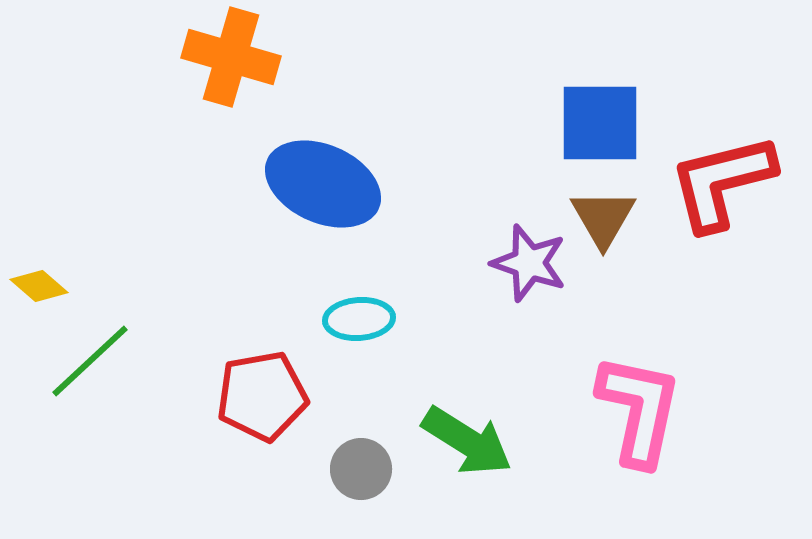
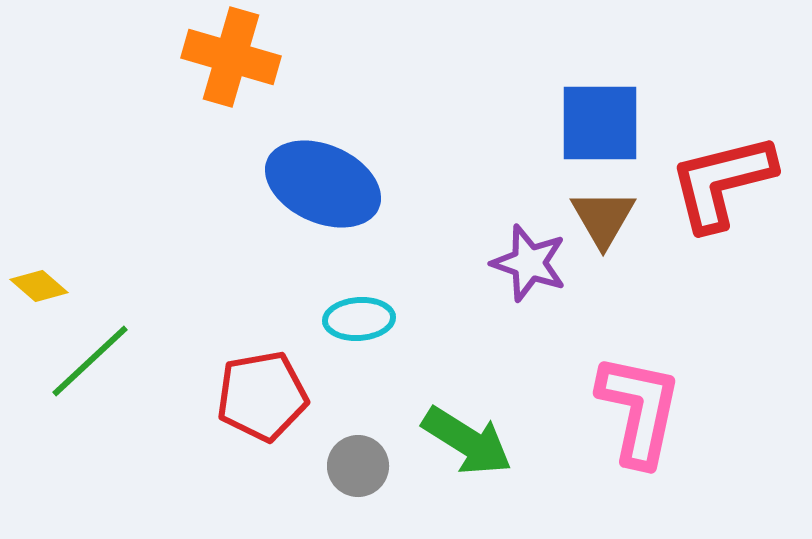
gray circle: moved 3 px left, 3 px up
